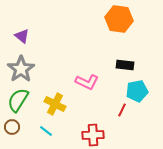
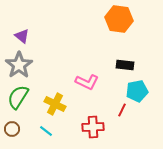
gray star: moved 2 px left, 4 px up
green semicircle: moved 3 px up
brown circle: moved 2 px down
red cross: moved 8 px up
